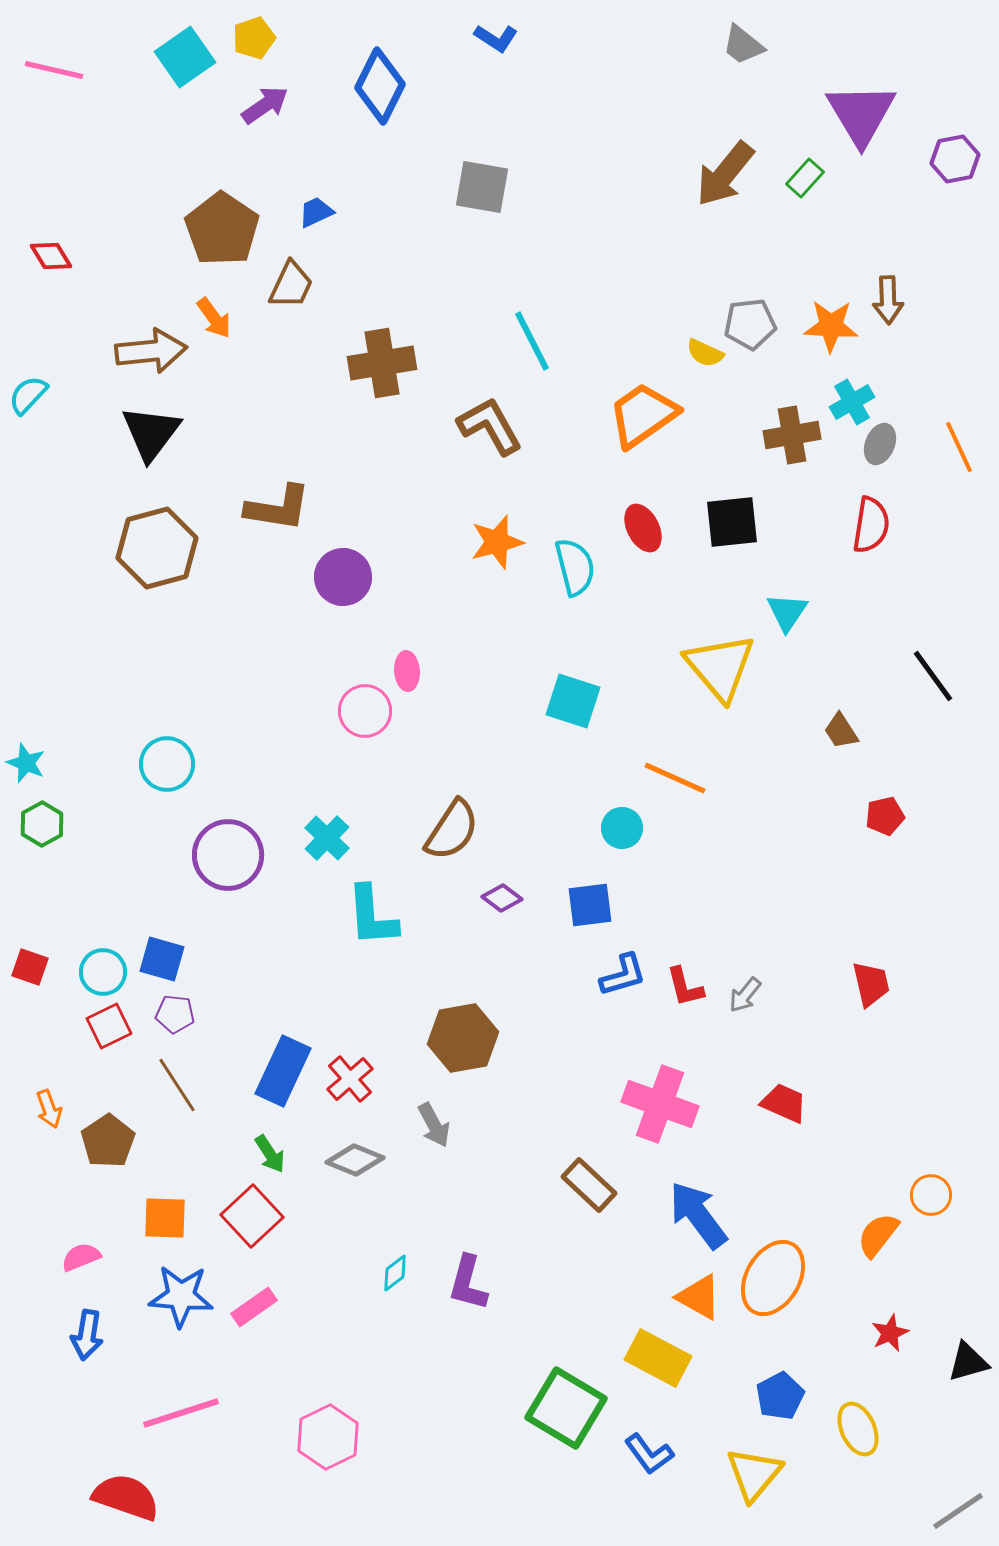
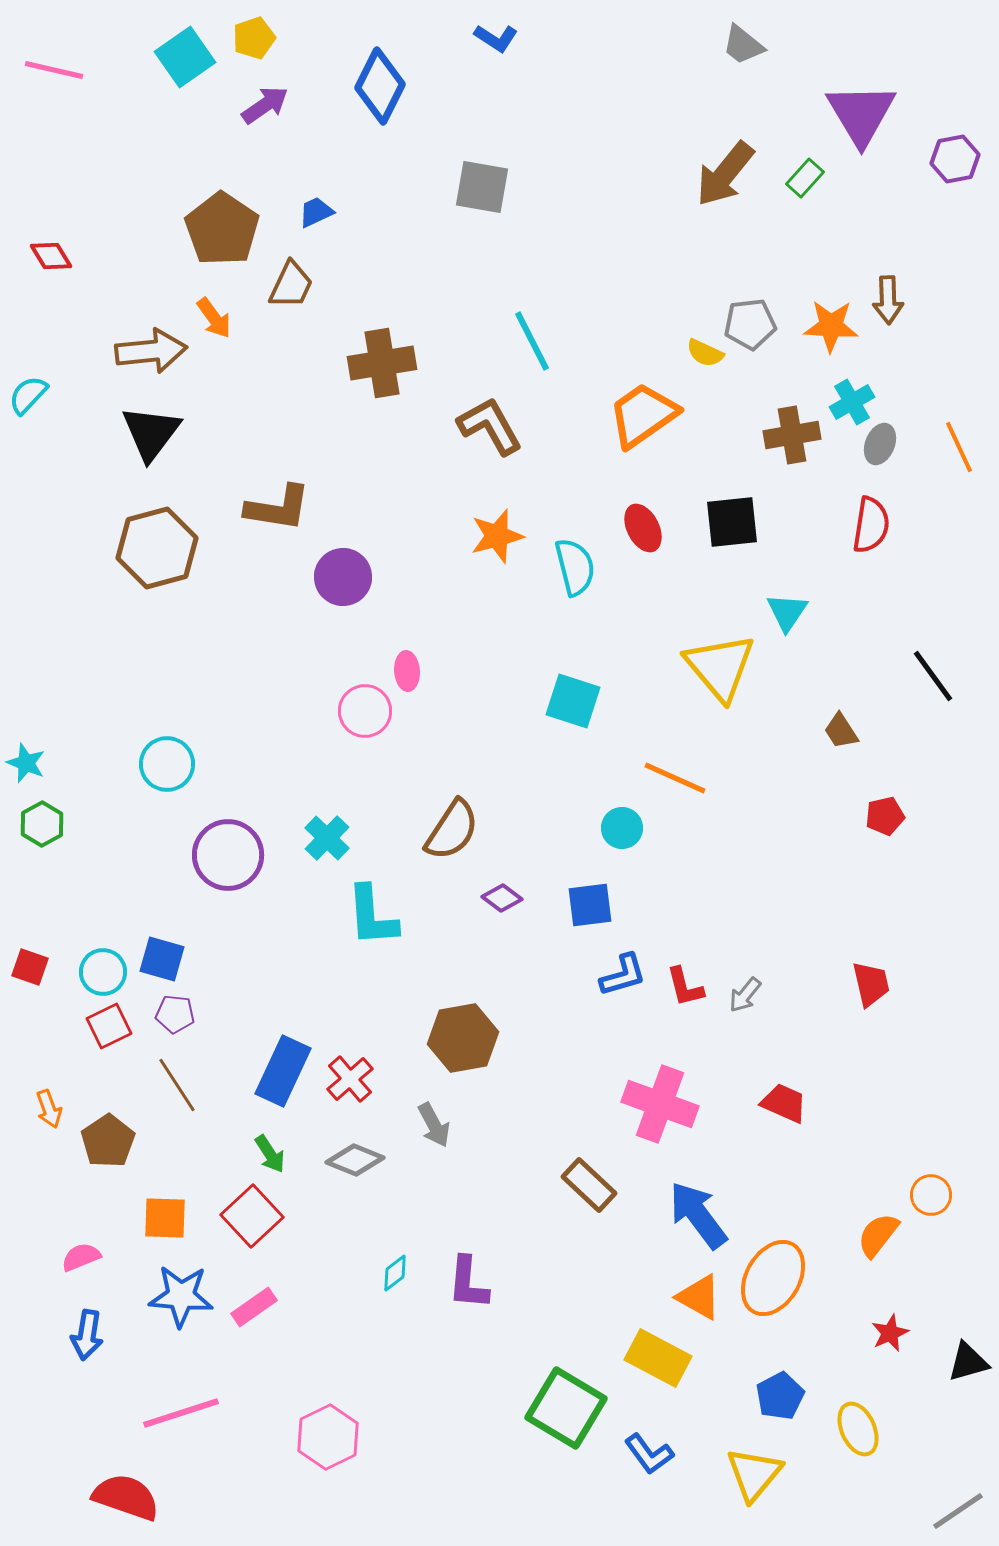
orange star at (497, 542): moved 6 px up
purple L-shape at (468, 1283): rotated 10 degrees counterclockwise
